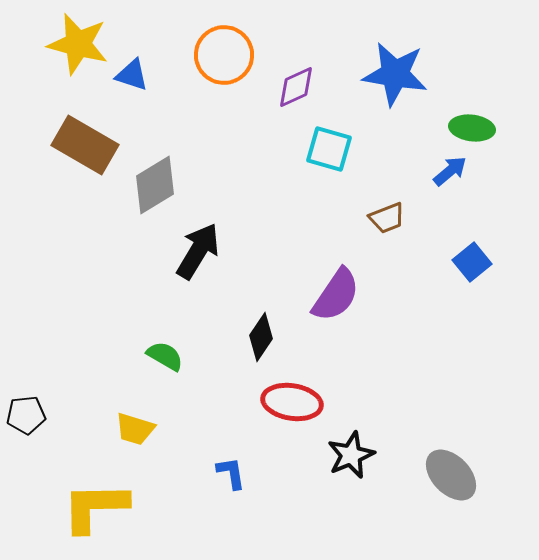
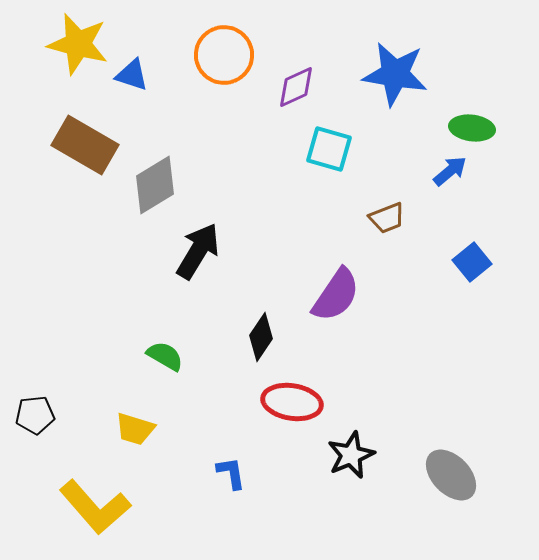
black pentagon: moved 9 px right
yellow L-shape: rotated 130 degrees counterclockwise
